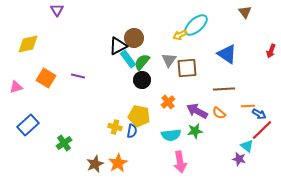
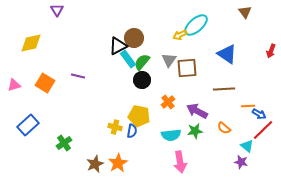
yellow diamond: moved 3 px right, 1 px up
orange square: moved 1 px left, 5 px down
pink triangle: moved 2 px left, 2 px up
orange semicircle: moved 5 px right, 15 px down
red line: moved 1 px right
purple star: moved 2 px right, 3 px down
